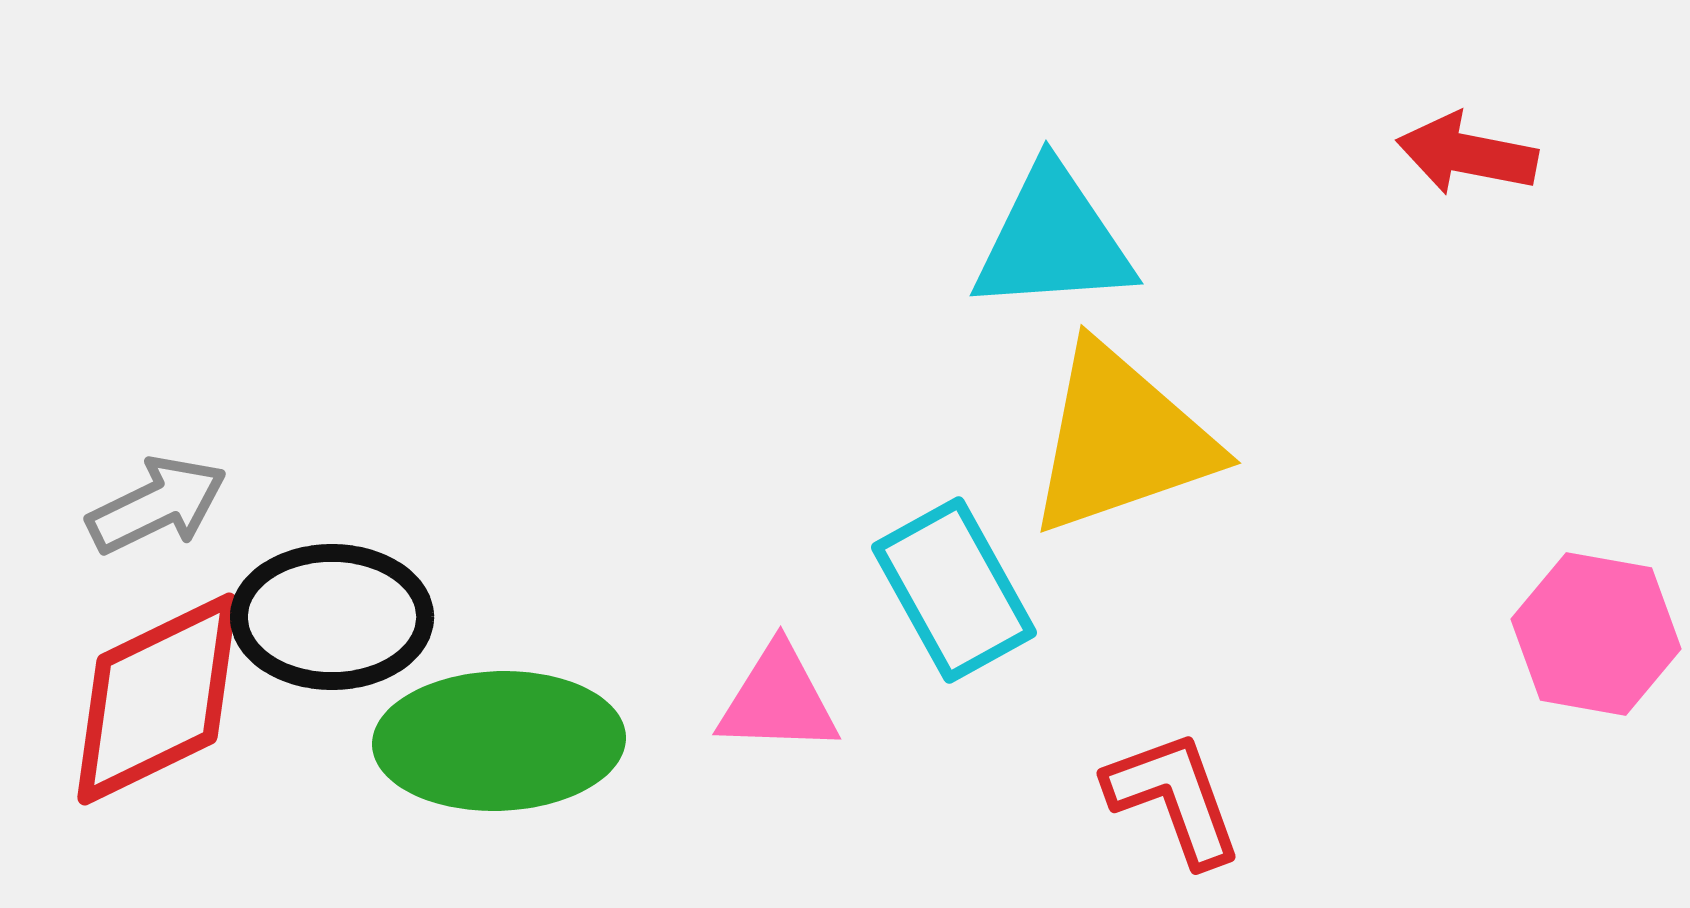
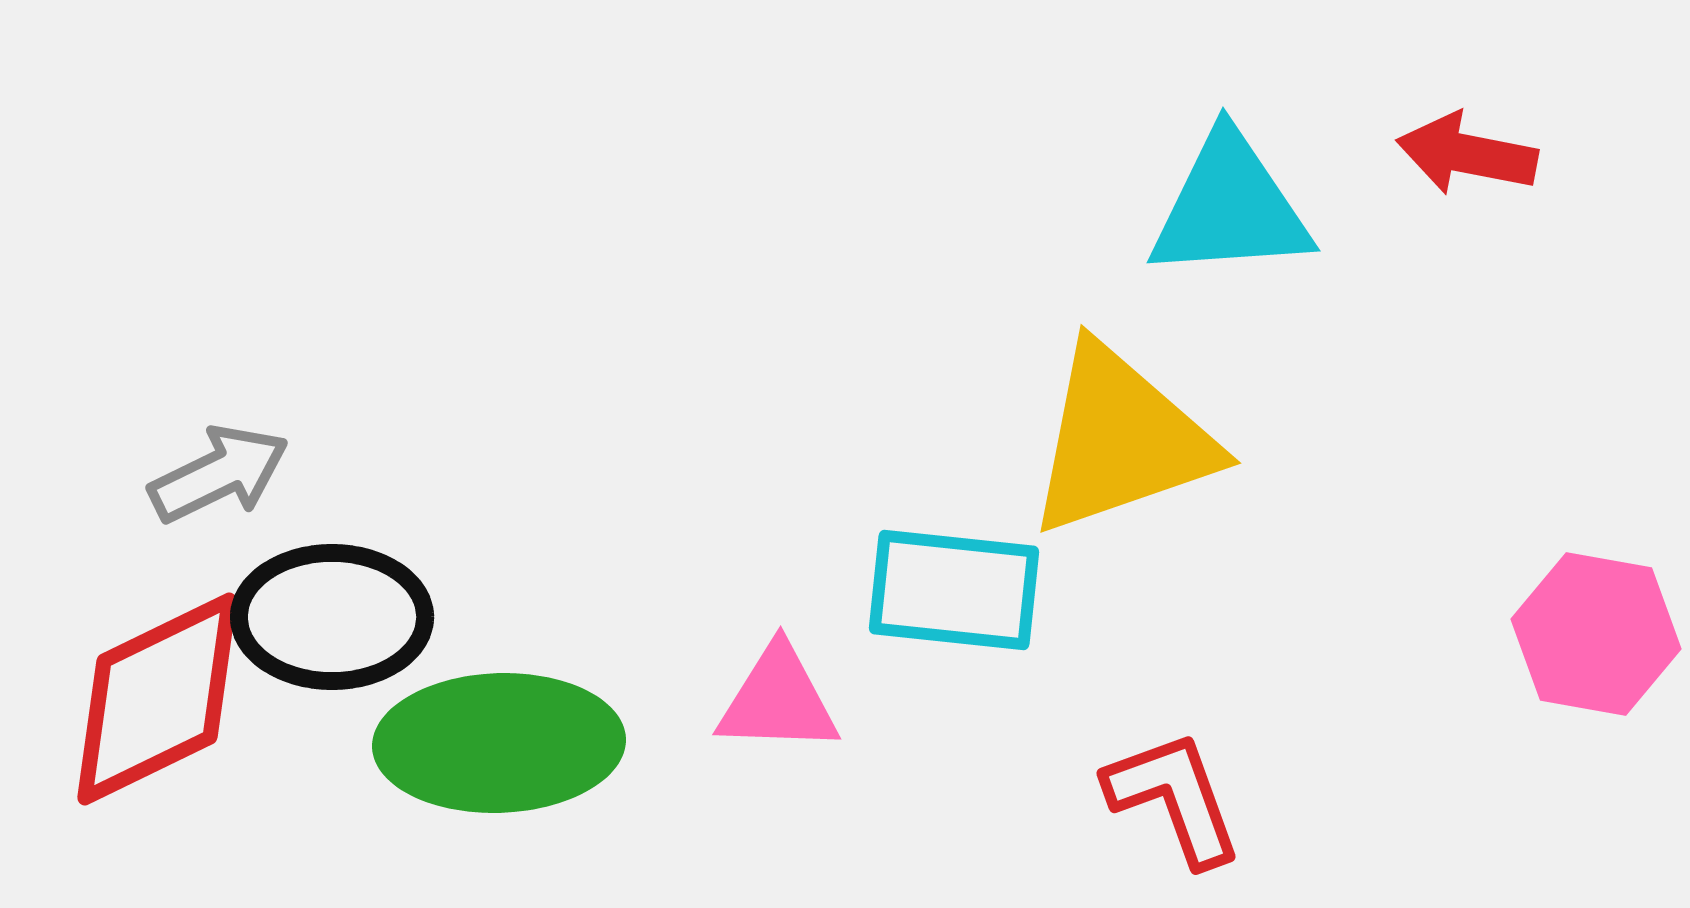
cyan triangle: moved 177 px right, 33 px up
gray arrow: moved 62 px right, 31 px up
cyan rectangle: rotated 55 degrees counterclockwise
green ellipse: moved 2 px down
